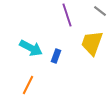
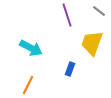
gray line: moved 1 px left
blue rectangle: moved 14 px right, 13 px down
